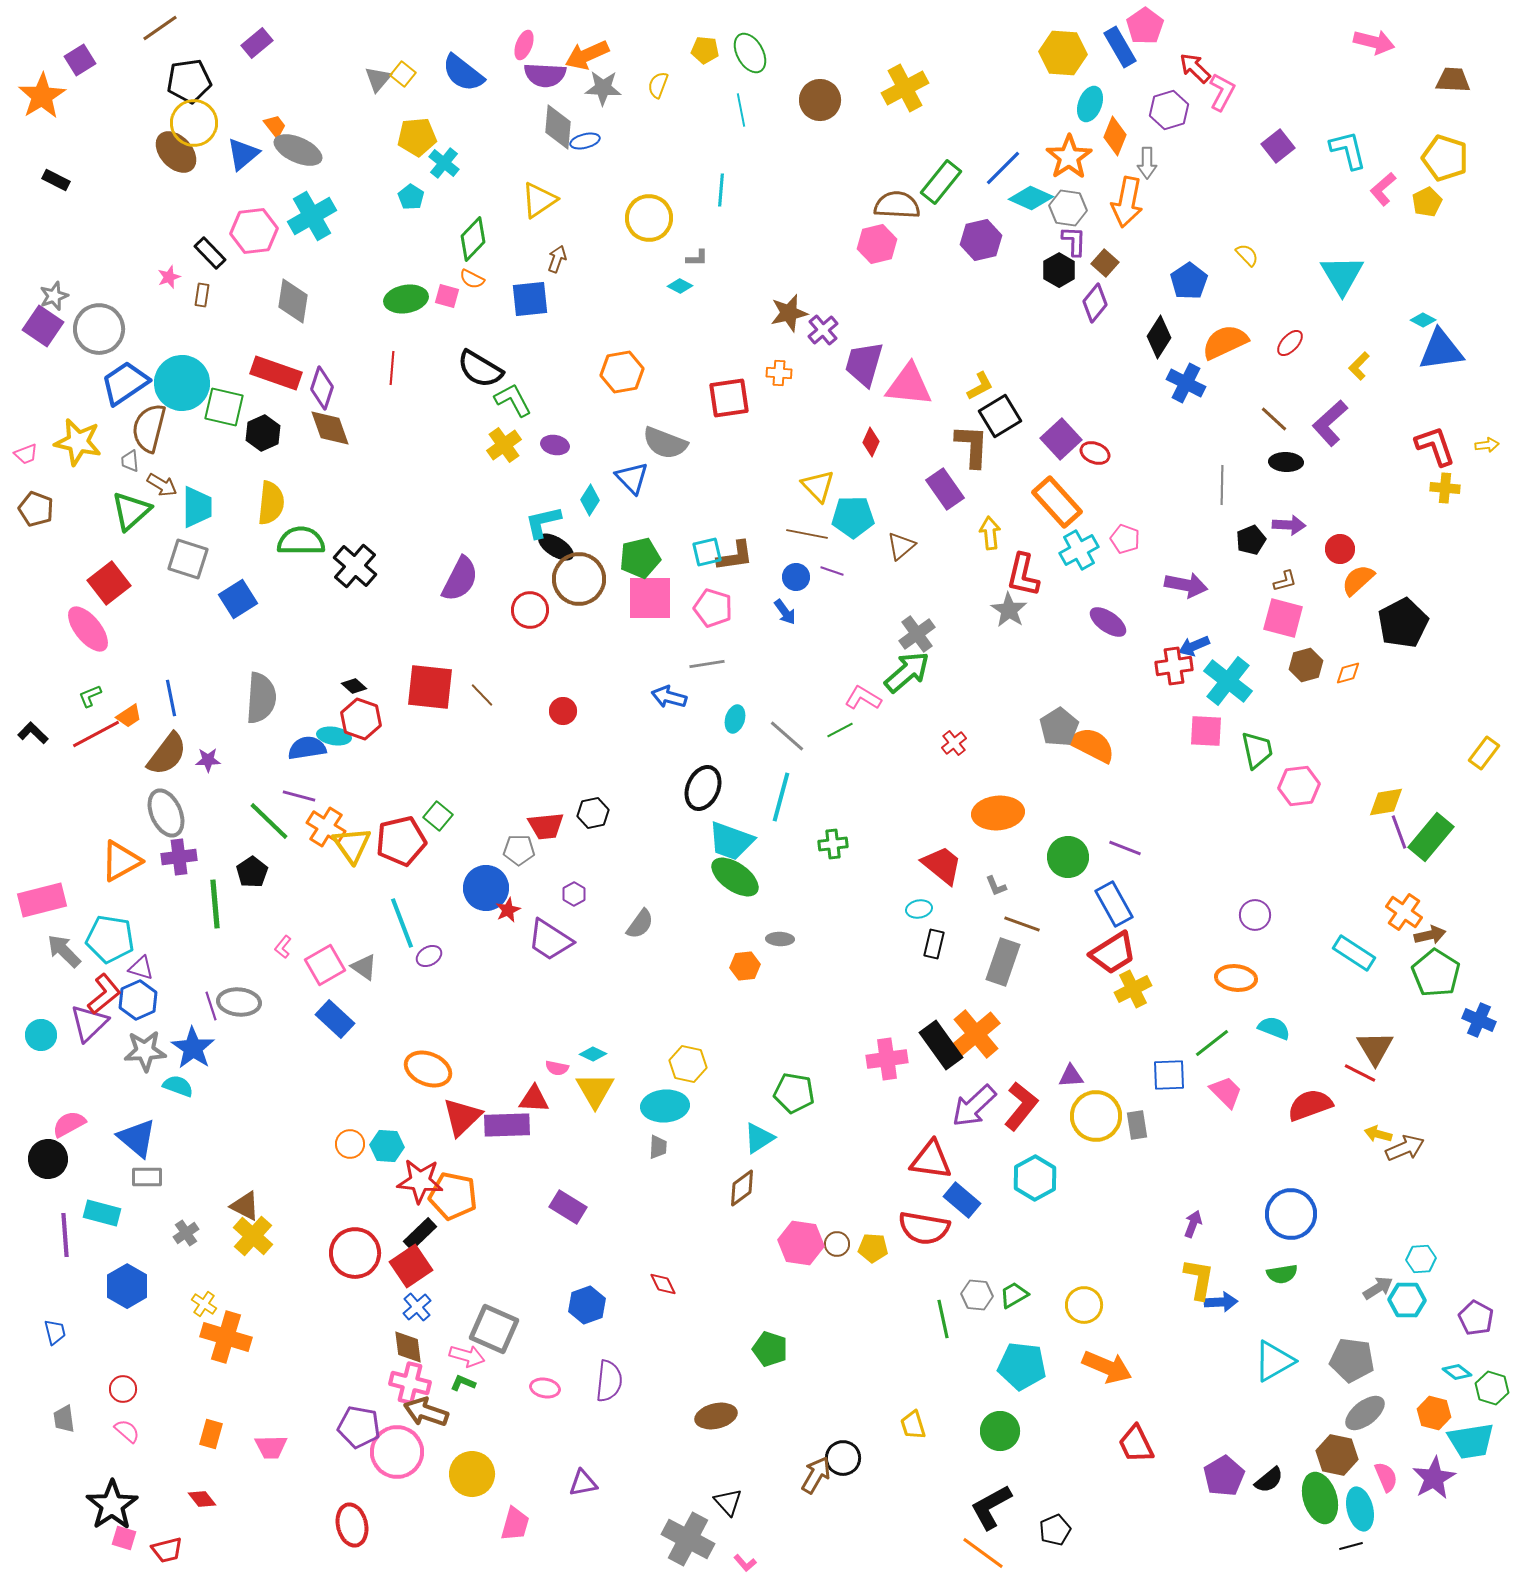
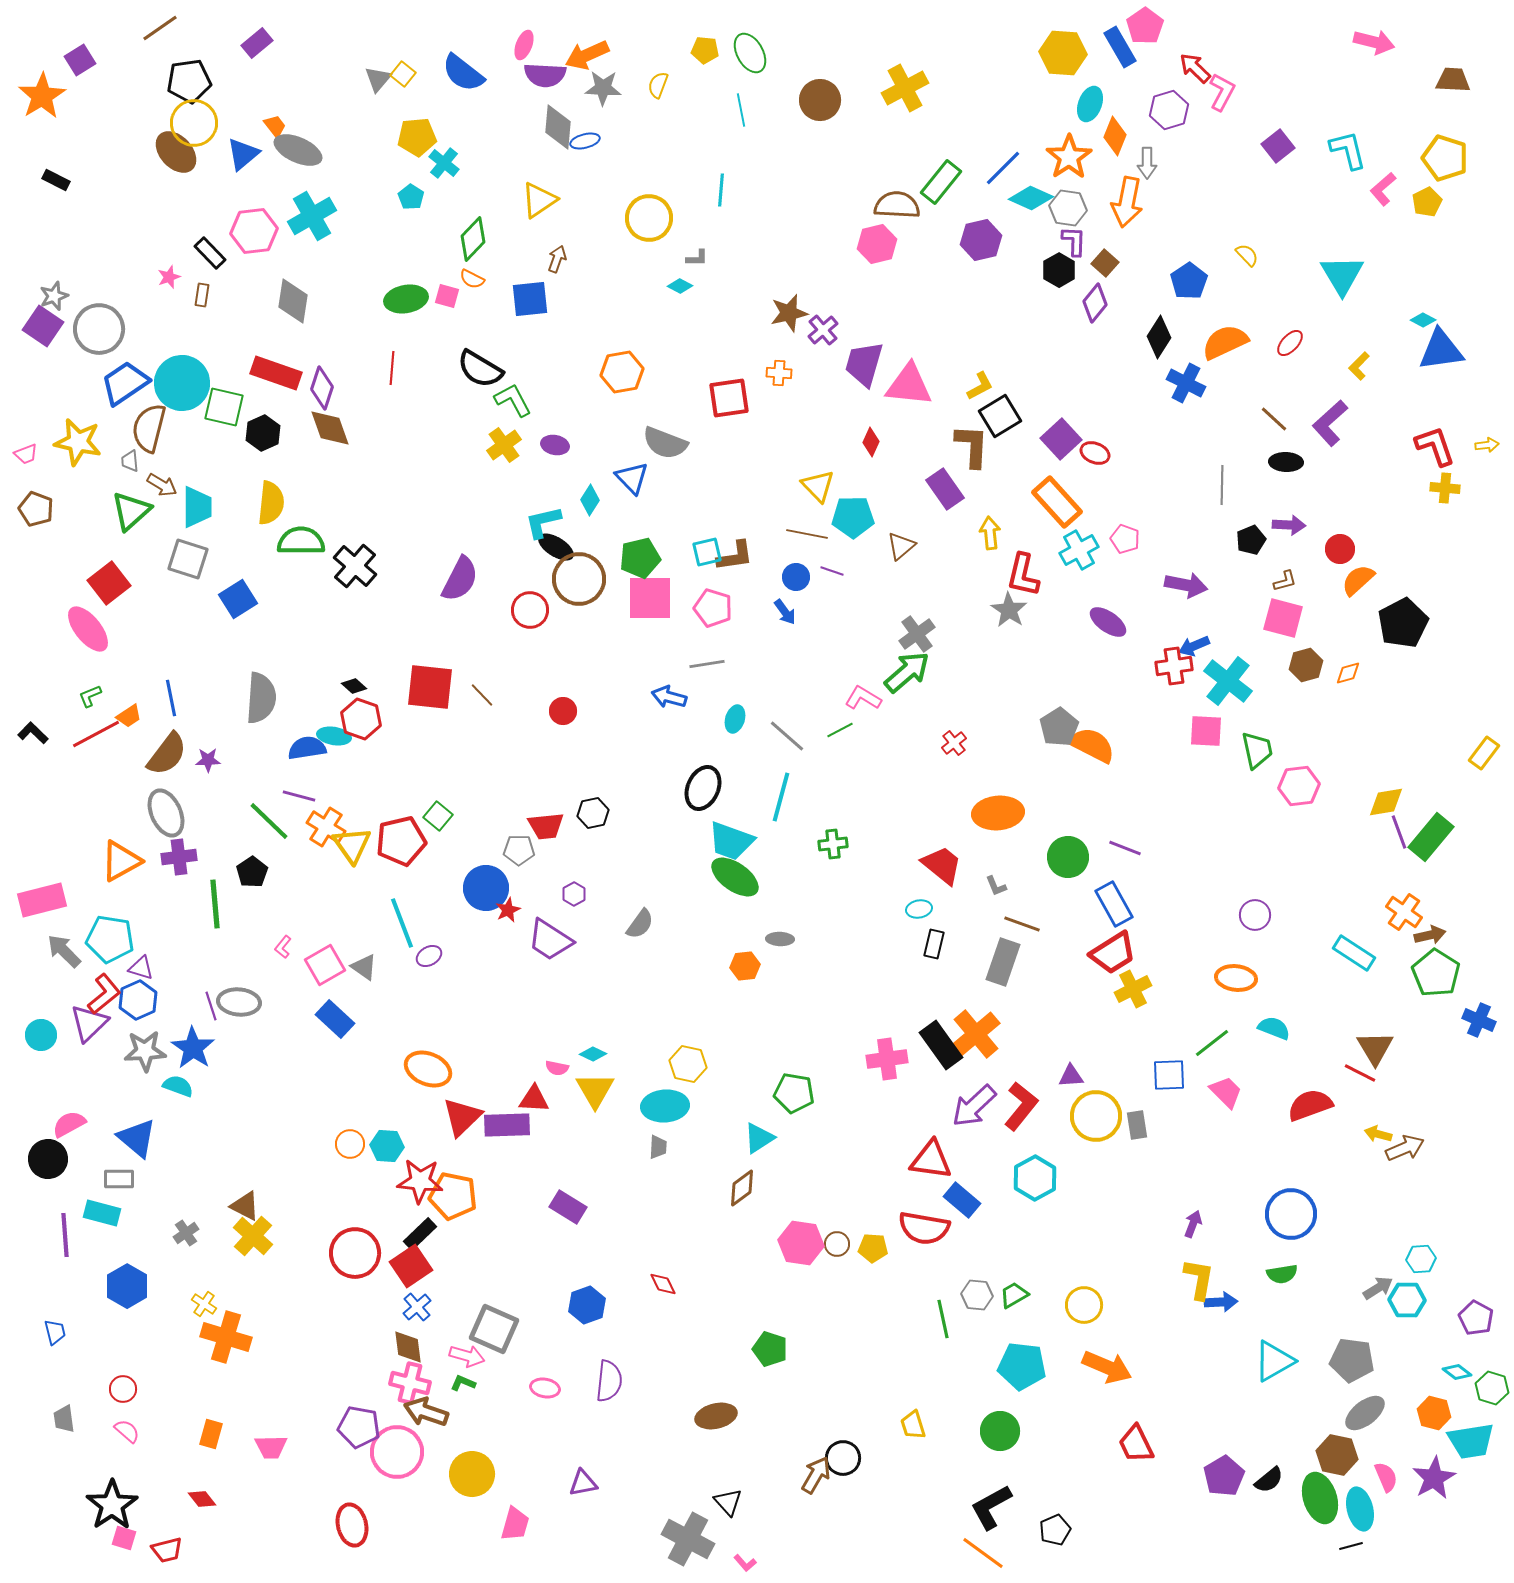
gray rectangle at (147, 1177): moved 28 px left, 2 px down
